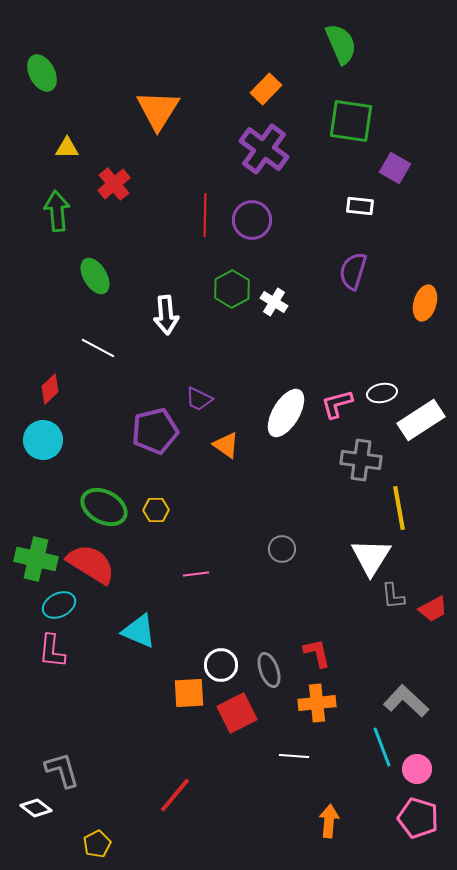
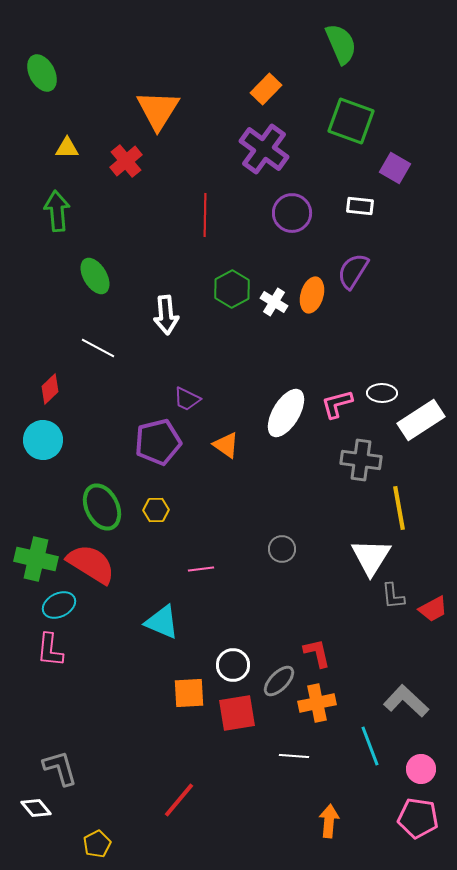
green square at (351, 121): rotated 12 degrees clockwise
red cross at (114, 184): moved 12 px right, 23 px up
purple circle at (252, 220): moved 40 px right, 7 px up
purple semicircle at (353, 271): rotated 15 degrees clockwise
orange ellipse at (425, 303): moved 113 px left, 8 px up
white ellipse at (382, 393): rotated 12 degrees clockwise
purple trapezoid at (199, 399): moved 12 px left
purple pentagon at (155, 431): moved 3 px right, 11 px down
green ellipse at (104, 507): moved 2 px left; rotated 36 degrees clockwise
pink line at (196, 574): moved 5 px right, 5 px up
cyan triangle at (139, 631): moved 23 px right, 9 px up
pink L-shape at (52, 651): moved 2 px left, 1 px up
white circle at (221, 665): moved 12 px right
gray ellipse at (269, 670): moved 10 px right, 11 px down; rotated 64 degrees clockwise
orange cross at (317, 703): rotated 6 degrees counterclockwise
red square at (237, 713): rotated 18 degrees clockwise
cyan line at (382, 747): moved 12 px left, 1 px up
pink circle at (417, 769): moved 4 px right
gray L-shape at (62, 770): moved 2 px left, 2 px up
red line at (175, 795): moved 4 px right, 5 px down
white diamond at (36, 808): rotated 12 degrees clockwise
pink pentagon at (418, 818): rotated 9 degrees counterclockwise
